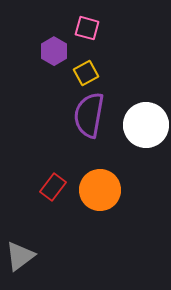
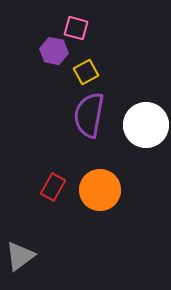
pink square: moved 11 px left
purple hexagon: rotated 20 degrees counterclockwise
yellow square: moved 1 px up
red rectangle: rotated 8 degrees counterclockwise
